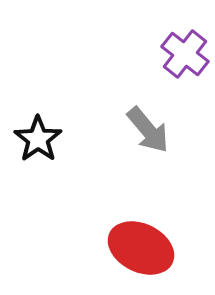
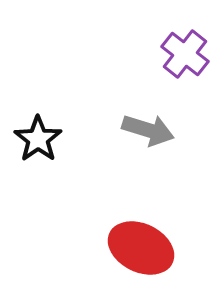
gray arrow: rotated 33 degrees counterclockwise
